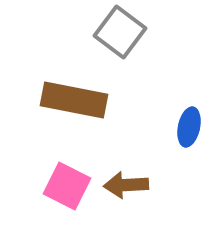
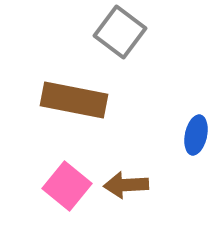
blue ellipse: moved 7 px right, 8 px down
pink square: rotated 12 degrees clockwise
